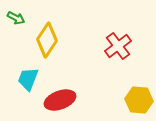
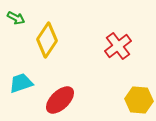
cyan trapezoid: moved 7 px left, 4 px down; rotated 50 degrees clockwise
red ellipse: rotated 24 degrees counterclockwise
